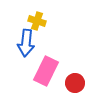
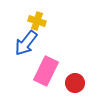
blue arrow: rotated 32 degrees clockwise
